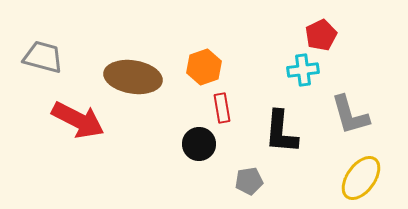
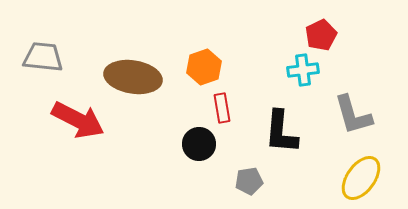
gray trapezoid: rotated 9 degrees counterclockwise
gray L-shape: moved 3 px right
